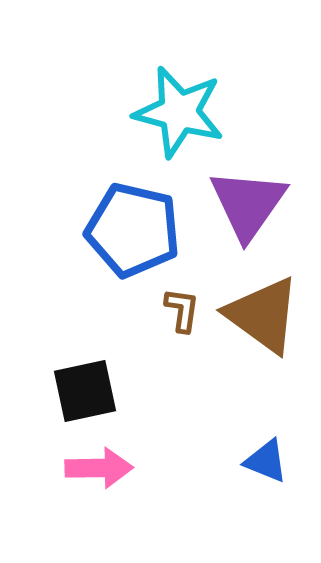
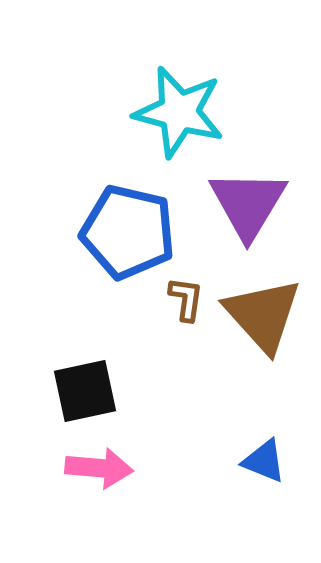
purple triangle: rotated 4 degrees counterclockwise
blue pentagon: moved 5 px left, 2 px down
brown L-shape: moved 4 px right, 11 px up
brown triangle: rotated 12 degrees clockwise
blue triangle: moved 2 px left
pink arrow: rotated 6 degrees clockwise
